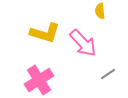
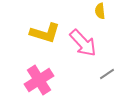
gray line: moved 1 px left
